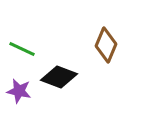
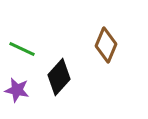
black diamond: rotated 69 degrees counterclockwise
purple star: moved 2 px left, 1 px up
